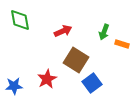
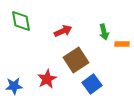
green diamond: moved 1 px right, 1 px down
green arrow: rotated 35 degrees counterclockwise
orange rectangle: rotated 16 degrees counterclockwise
brown square: rotated 25 degrees clockwise
blue square: moved 1 px down
